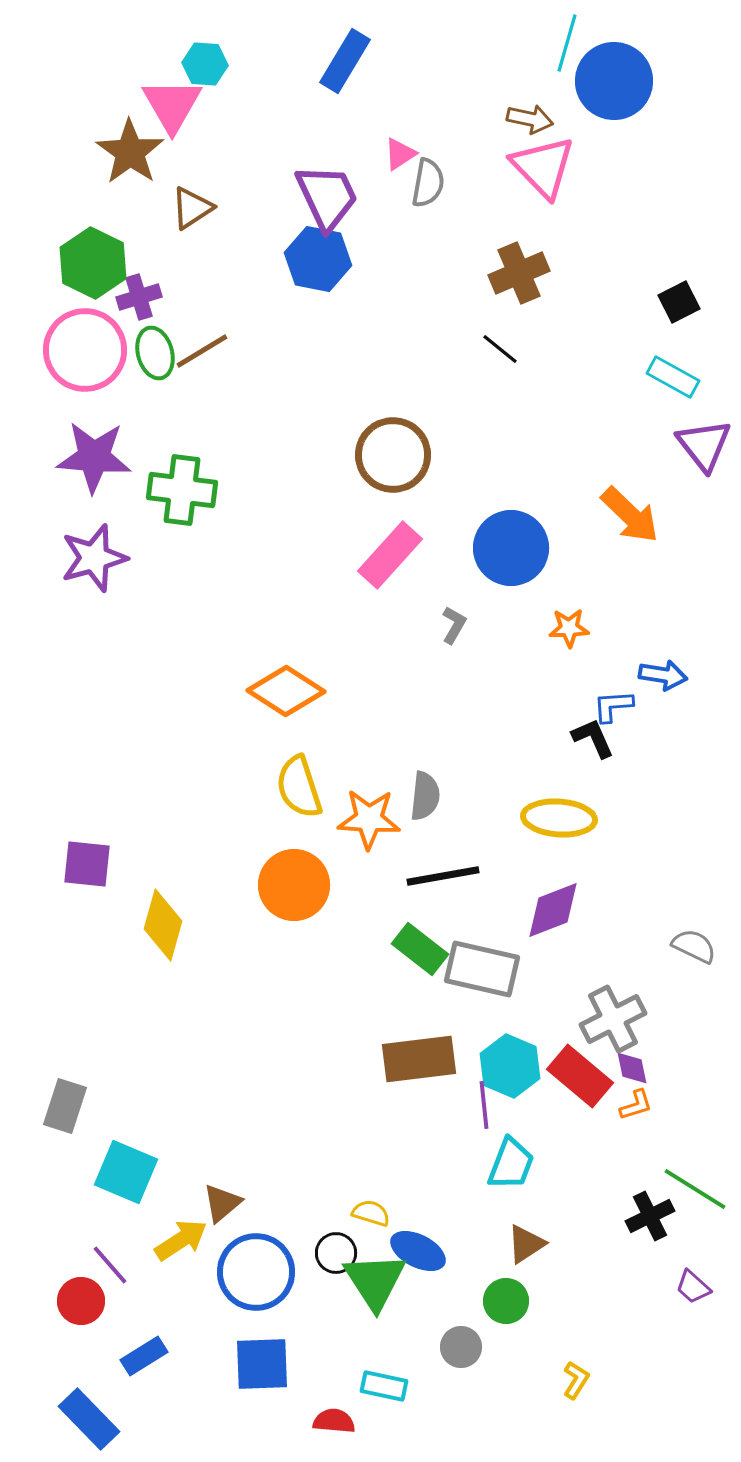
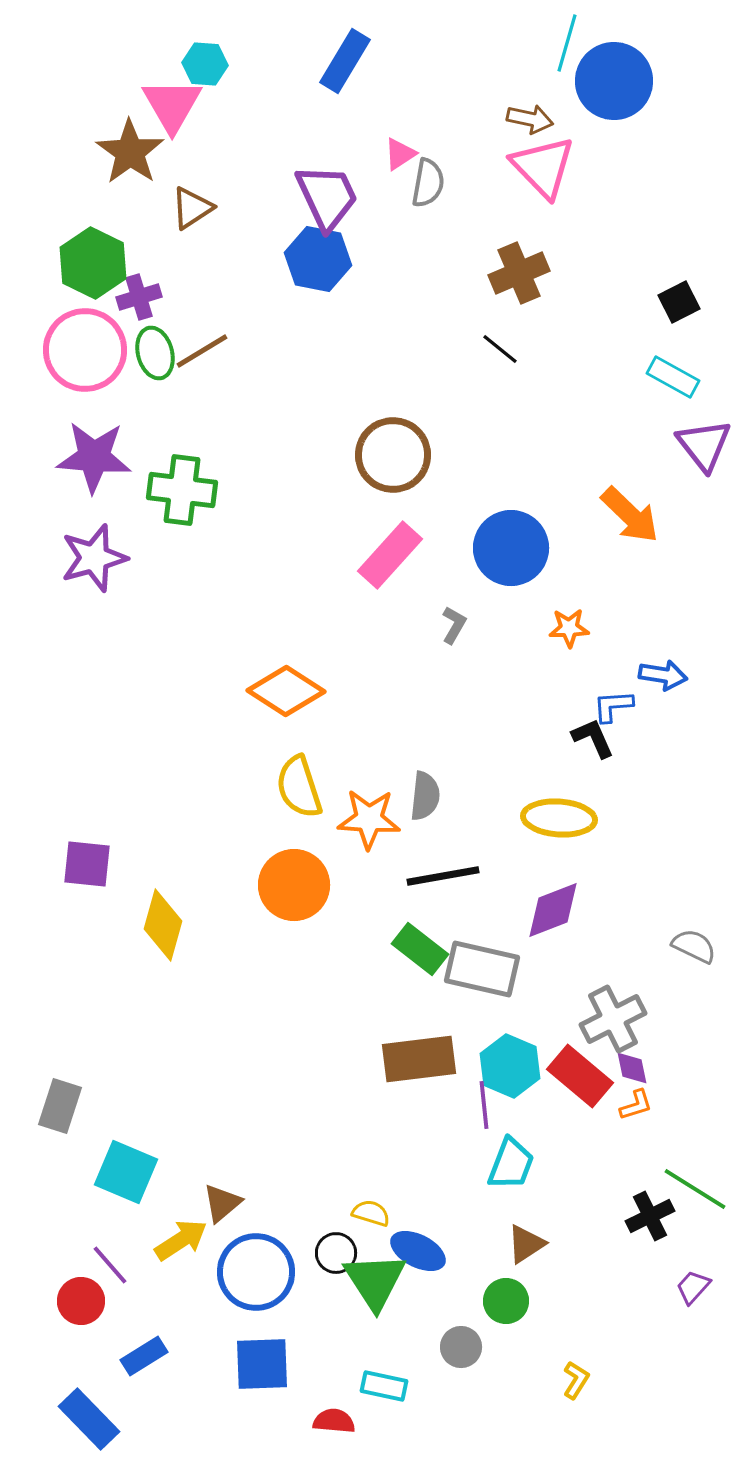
gray rectangle at (65, 1106): moved 5 px left
purple trapezoid at (693, 1287): rotated 90 degrees clockwise
